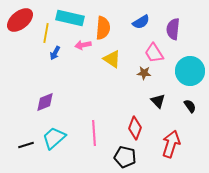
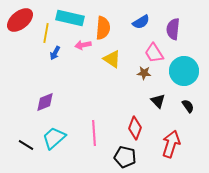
cyan circle: moved 6 px left
black semicircle: moved 2 px left
black line: rotated 49 degrees clockwise
